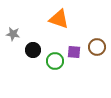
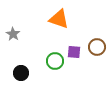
gray star: rotated 24 degrees clockwise
black circle: moved 12 px left, 23 px down
